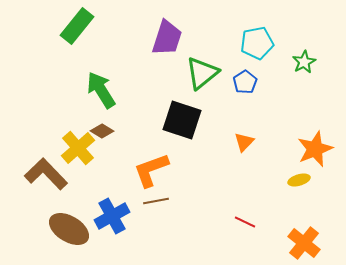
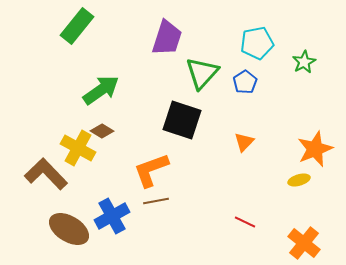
green triangle: rotated 9 degrees counterclockwise
green arrow: rotated 87 degrees clockwise
yellow cross: rotated 20 degrees counterclockwise
